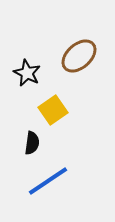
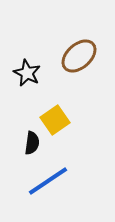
yellow square: moved 2 px right, 10 px down
